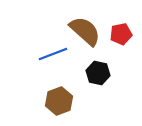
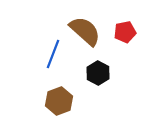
red pentagon: moved 4 px right, 2 px up
blue line: rotated 48 degrees counterclockwise
black hexagon: rotated 15 degrees clockwise
